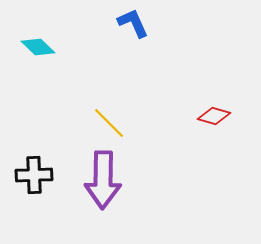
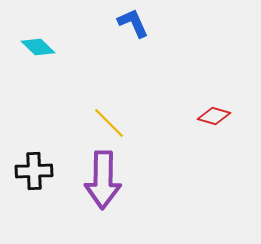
black cross: moved 4 px up
